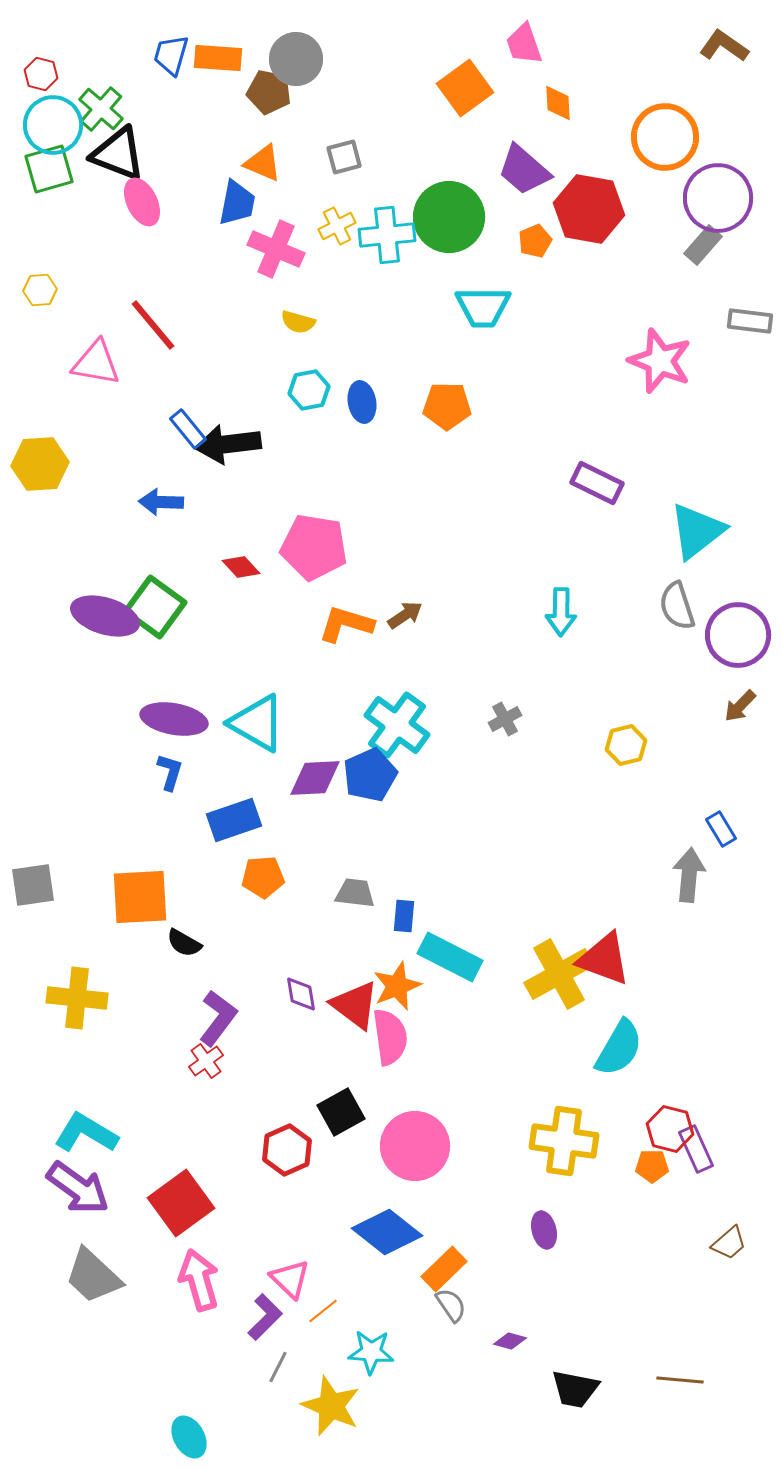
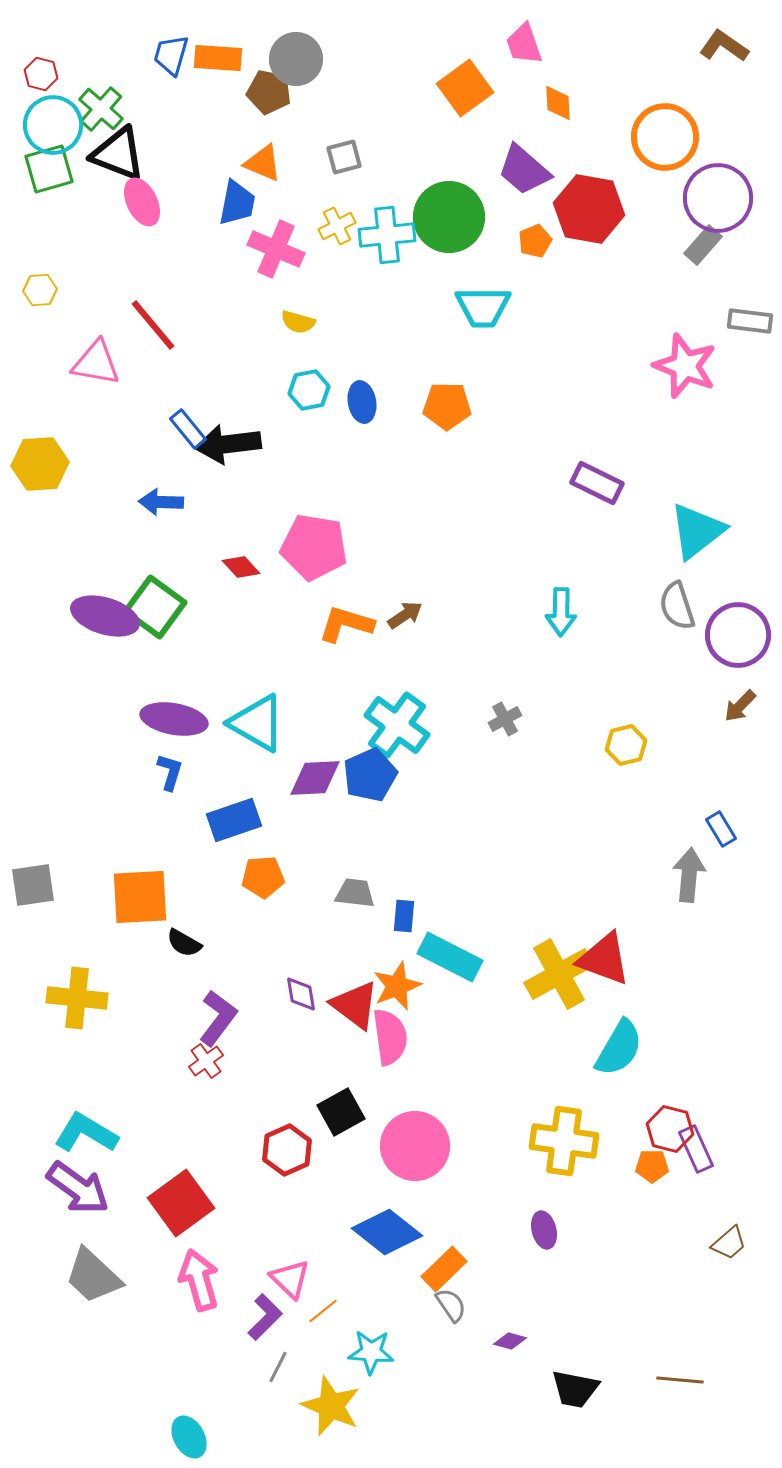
pink star at (660, 361): moved 25 px right, 5 px down
